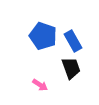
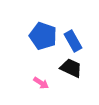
black trapezoid: rotated 45 degrees counterclockwise
pink arrow: moved 1 px right, 2 px up
